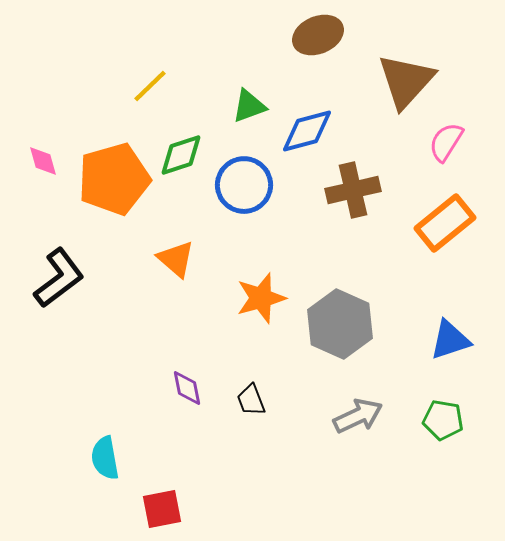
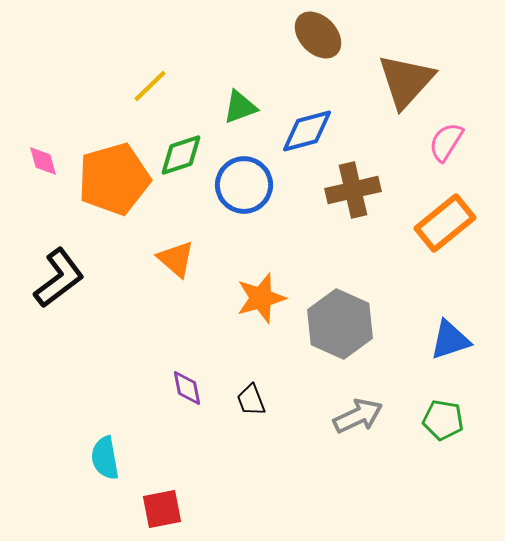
brown ellipse: rotated 69 degrees clockwise
green triangle: moved 9 px left, 1 px down
